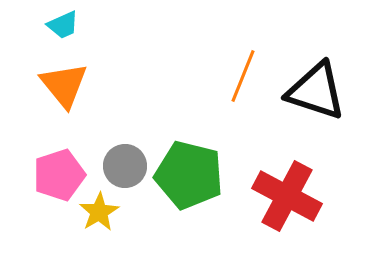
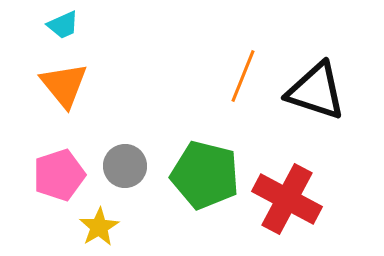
green pentagon: moved 16 px right
red cross: moved 3 px down
yellow star: moved 15 px down
